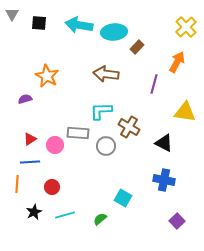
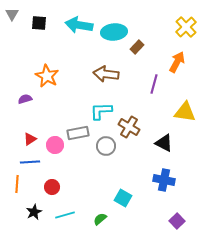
gray rectangle: rotated 15 degrees counterclockwise
